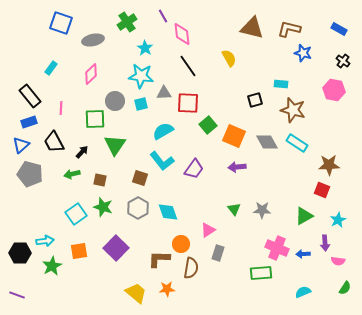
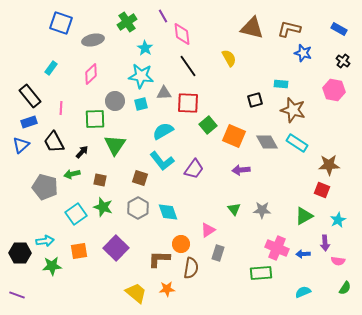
purple arrow at (237, 167): moved 4 px right, 3 px down
gray pentagon at (30, 174): moved 15 px right, 13 px down
green star at (52, 266): rotated 24 degrees clockwise
